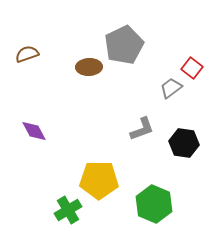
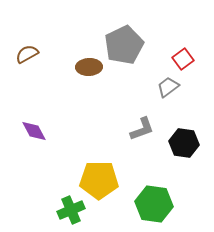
brown semicircle: rotated 10 degrees counterclockwise
red square: moved 9 px left, 9 px up; rotated 15 degrees clockwise
gray trapezoid: moved 3 px left, 1 px up
green hexagon: rotated 15 degrees counterclockwise
green cross: moved 3 px right; rotated 8 degrees clockwise
